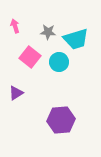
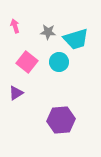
pink square: moved 3 px left, 5 px down
